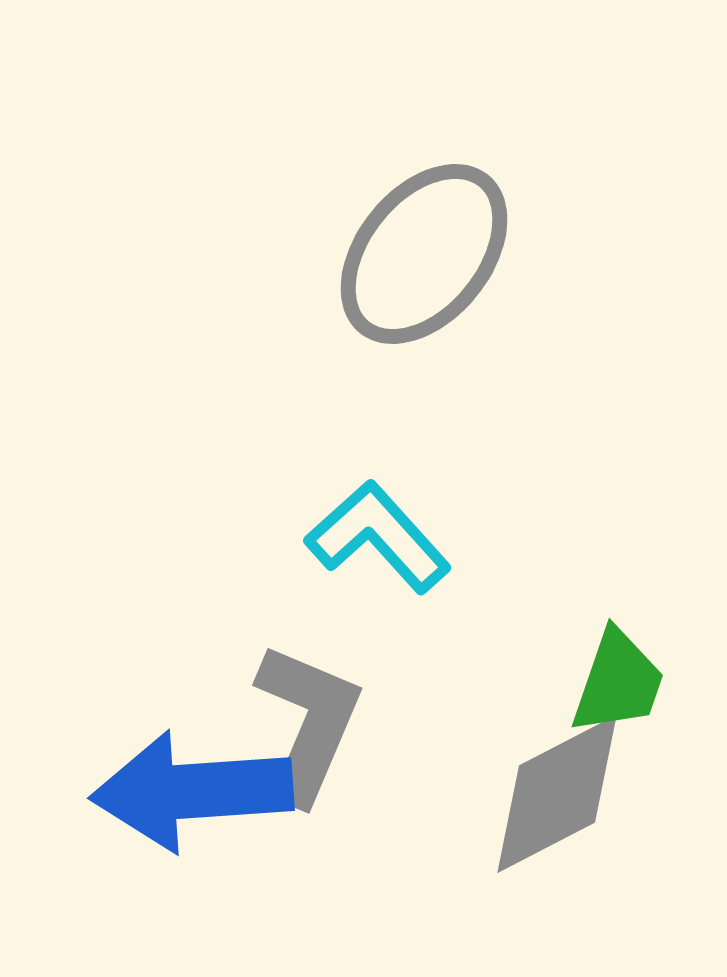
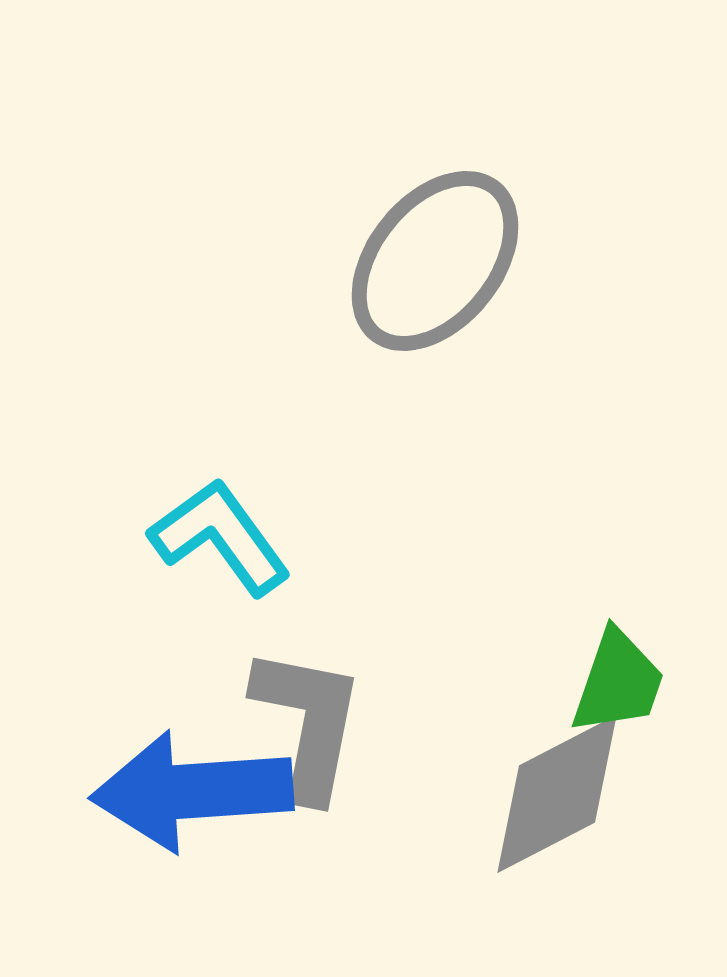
gray ellipse: moved 11 px right, 7 px down
cyan L-shape: moved 158 px left; rotated 6 degrees clockwise
gray L-shape: rotated 12 degrees counterclockwise
